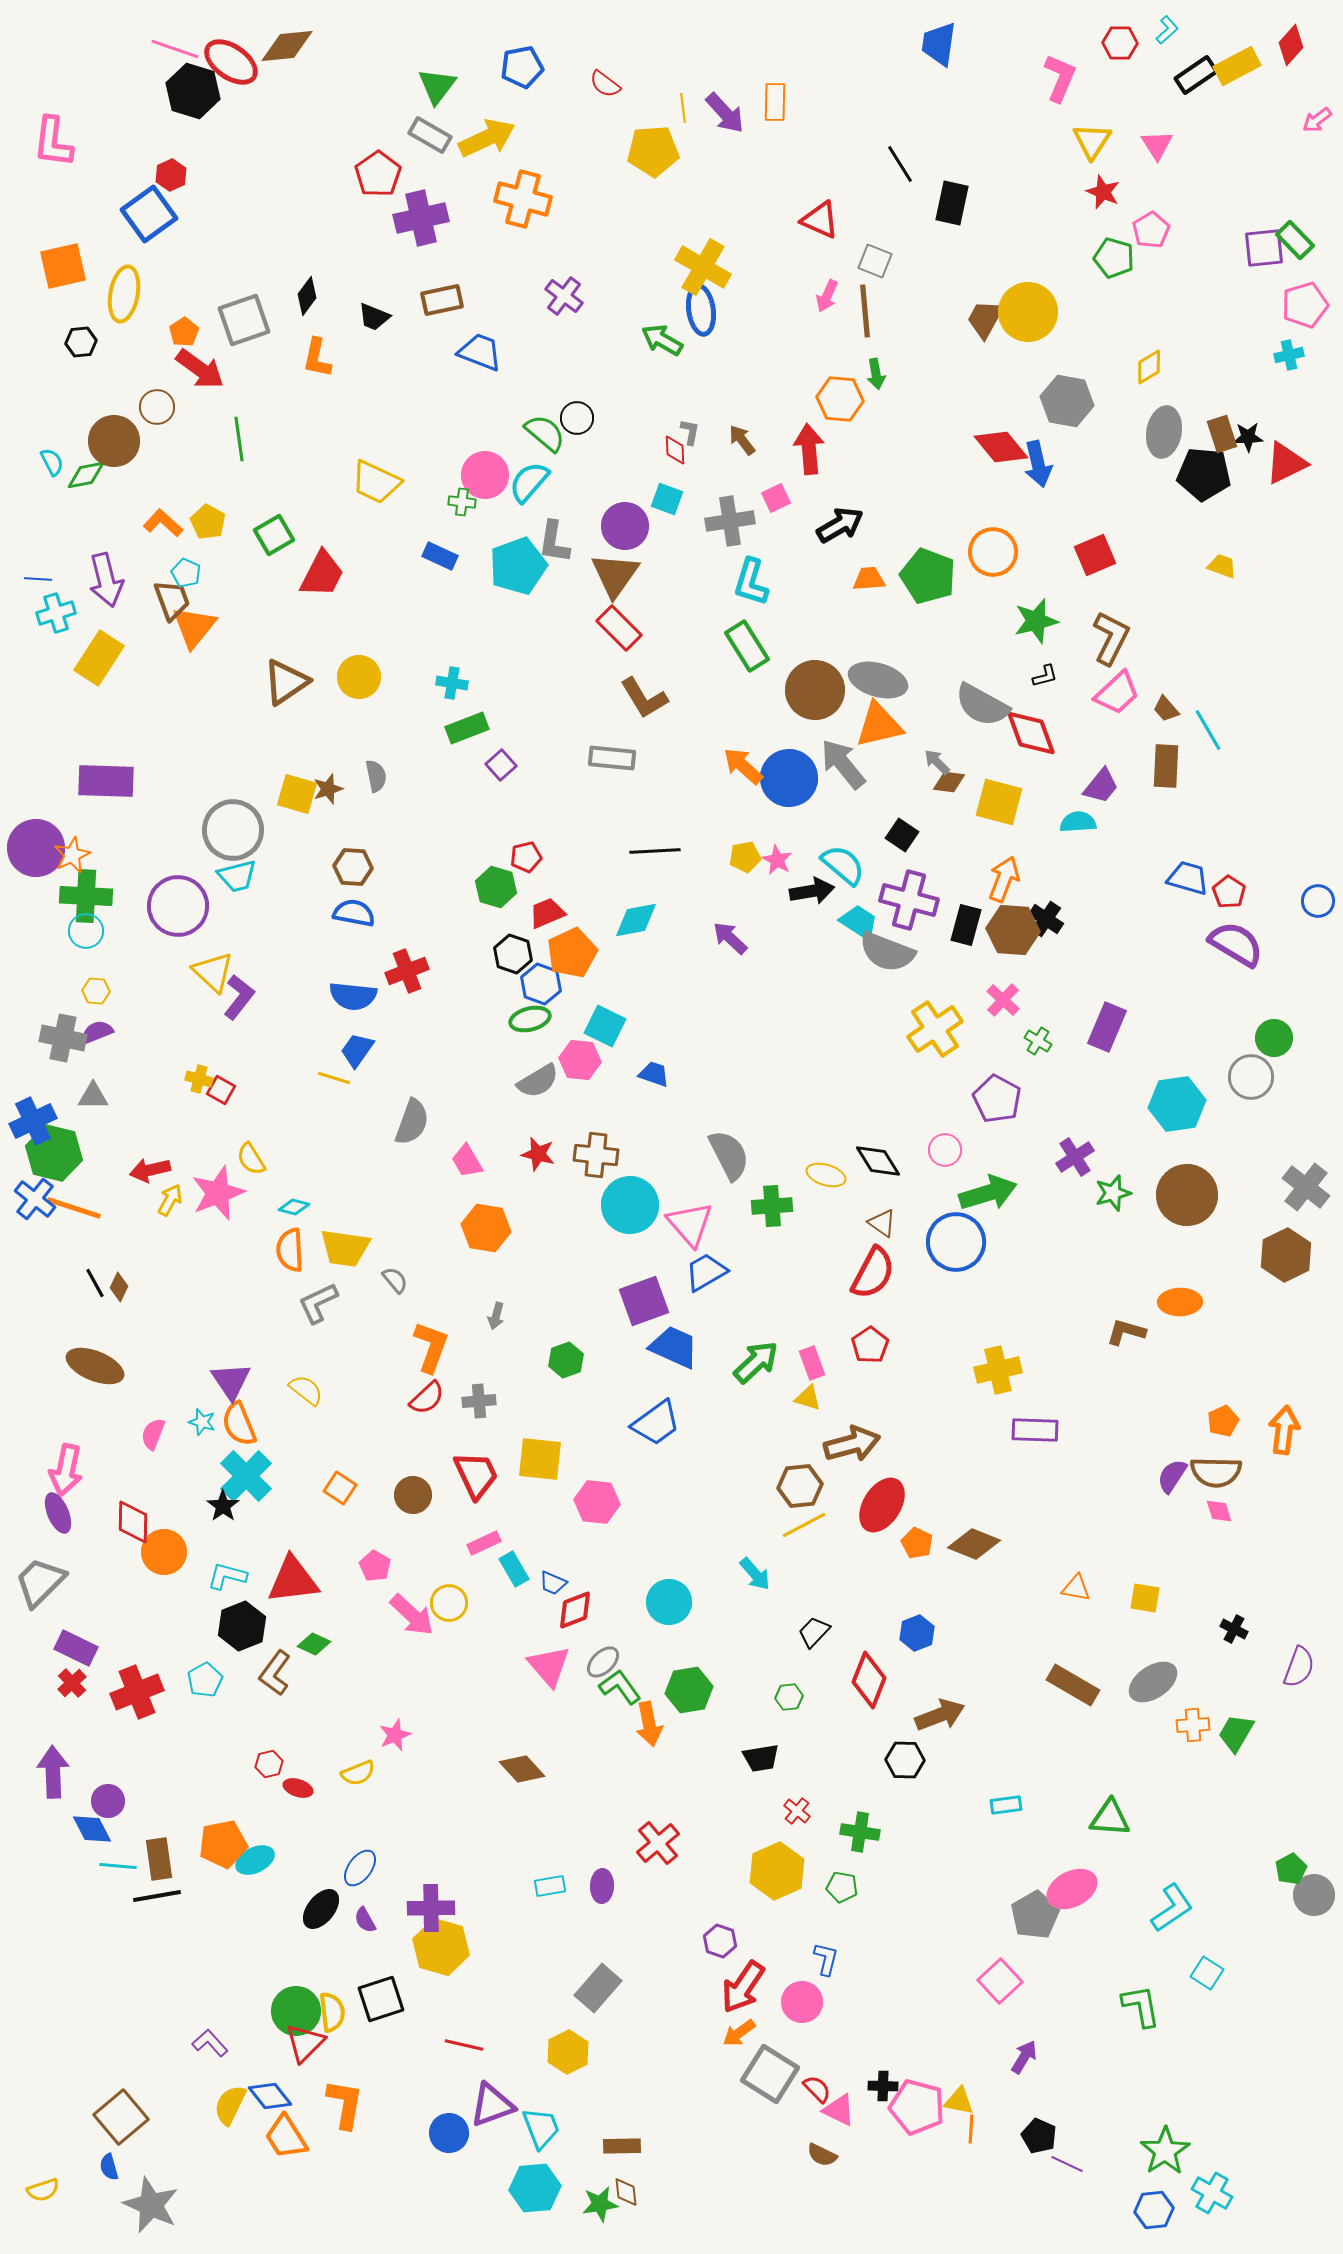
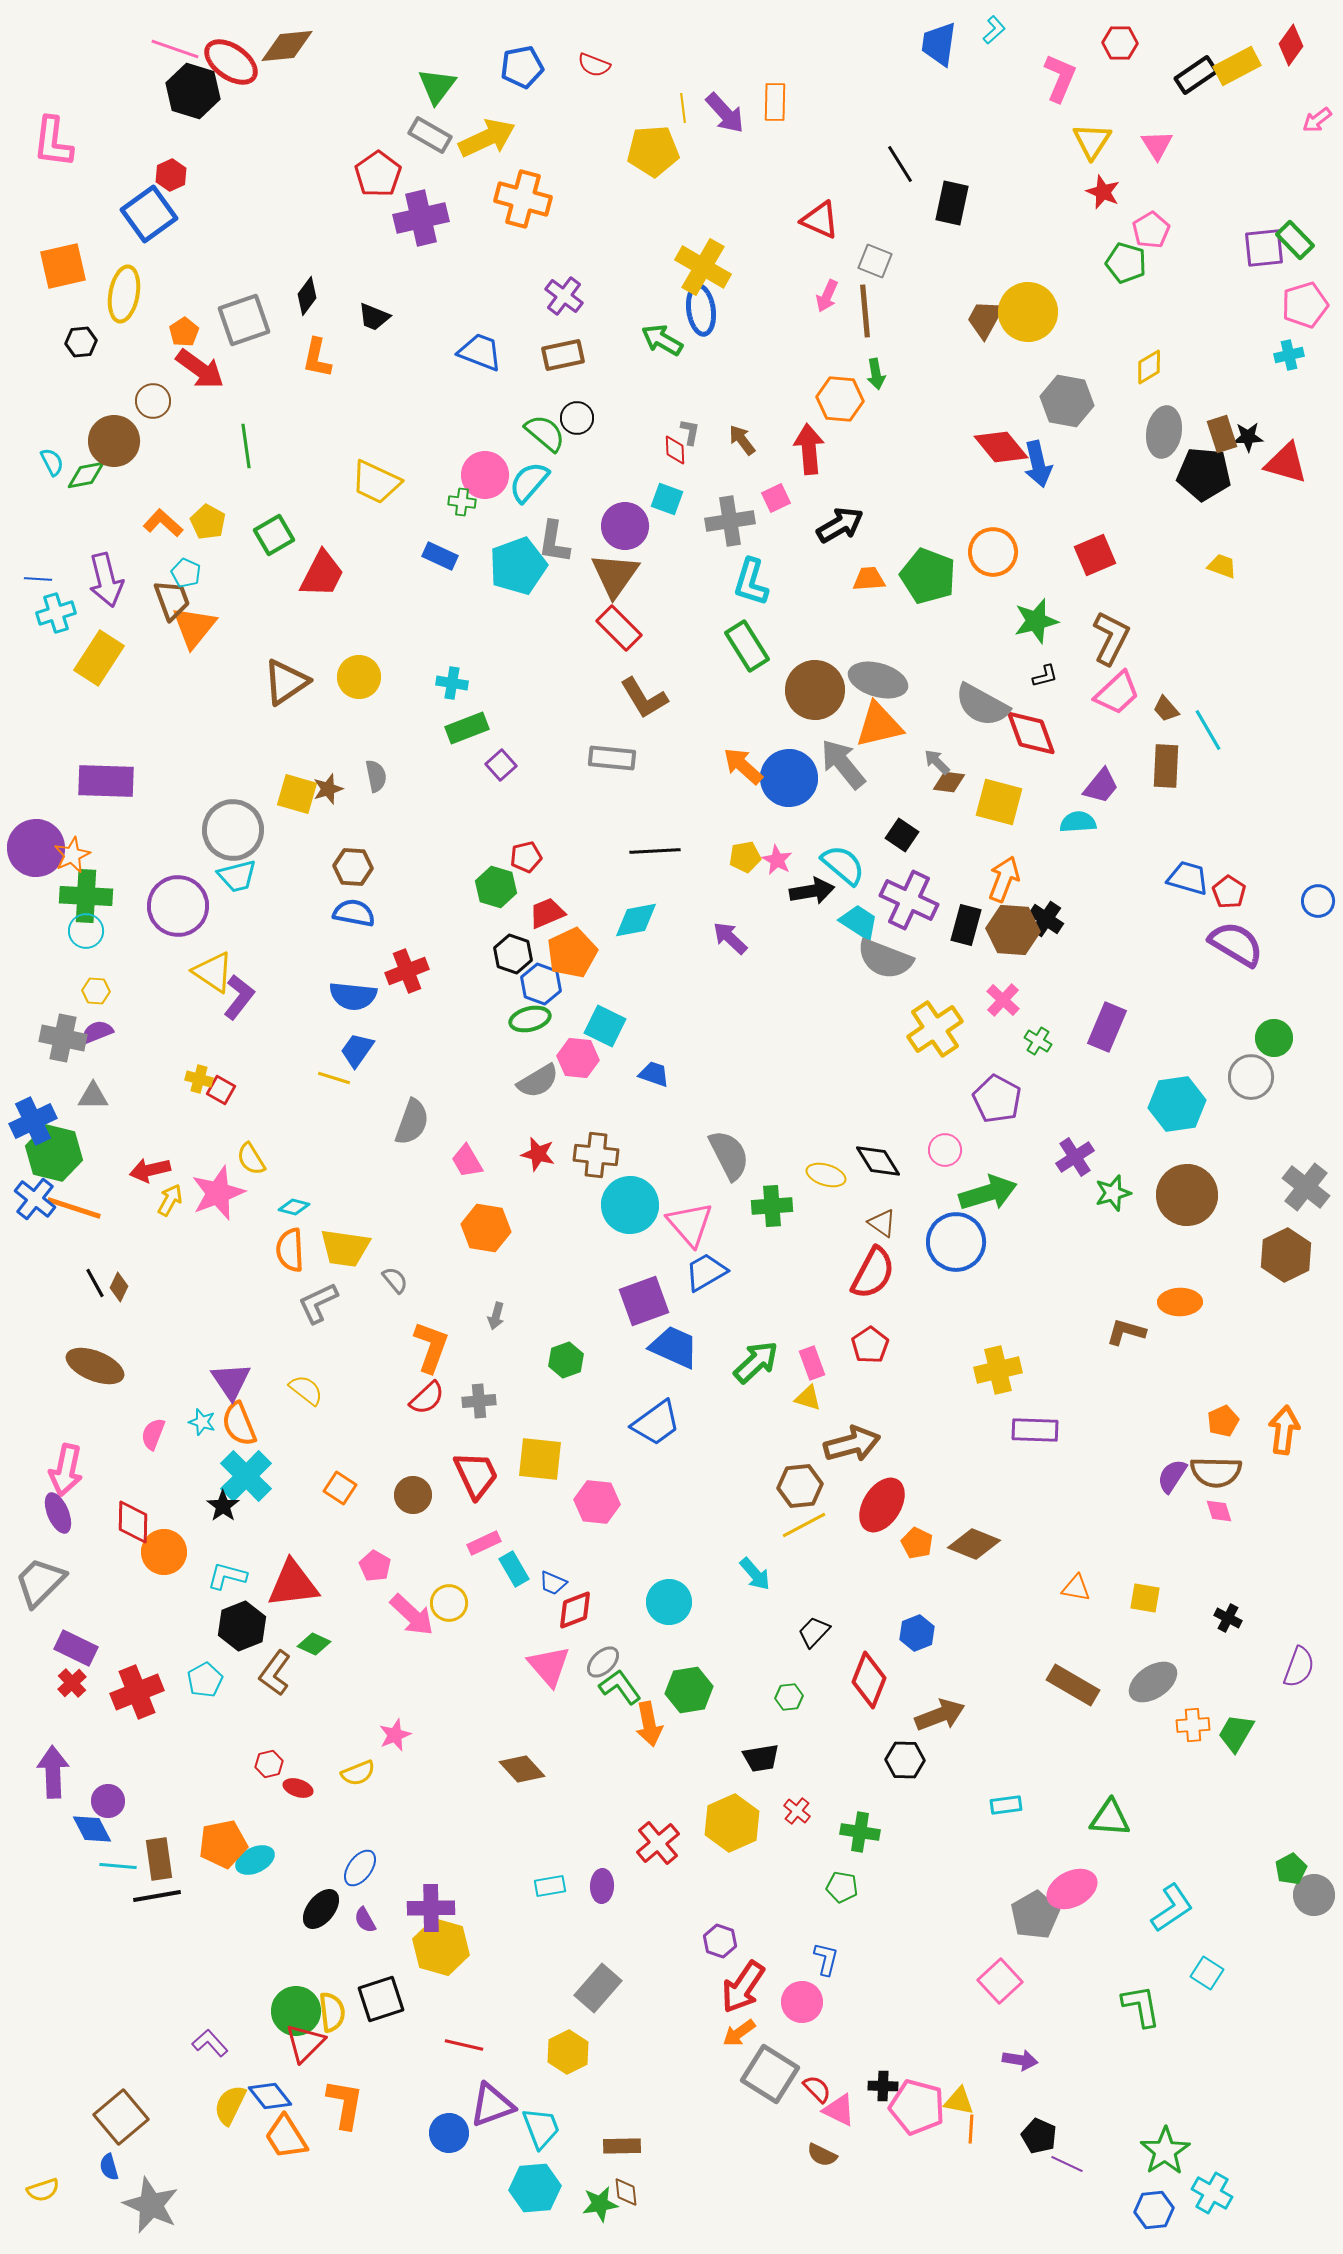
cyan L-shape at (1167, 30): moved 173 px left
red diamond at (1291, 45): rotated 6 degrees counterclockwise
red semicircle at (605, 84): moved 11 px left, 19 px up; rotated 16 degrees counterclockwise
green pentagon at (1114, 258): moved 12 px right, 5 px down
brown rectangle at (442, 300): moved 121 px right, 55 px down
brown circle at (157, 407): moved 4 px left, 6 px up
green line at (239, 439): moved 7 px right, 7 px down
red triangle at (1286, 463): rotated 42 degrees clockwise
purple cross at (909, 900): rotated 10 degrees clockwise
gray semicircle at (887, 952): moved 2 px left, 7 px down
yellow triangle at (213, 972): rotated 9 degrees counterclockwise
pink hexagon at (580, 1060): moved 2 px left, 2 px up
red triangle at (293, 1580): moved 4 px down
black cross at (1234, 1629): moved 6 px left, 11 px up
yellow hexagon at (777, 1871): moved 45 px left, 48 px up
purple arrow at (1024, 2057): moved 4 px left, 3 px down; rotated 68 degrees clockwise
